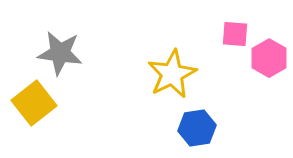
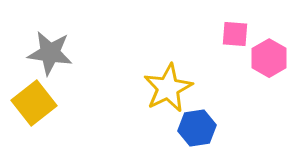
gray star: moved 10 px left
yellow star: moved 4 px left, 14 px down
